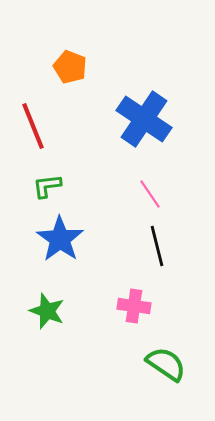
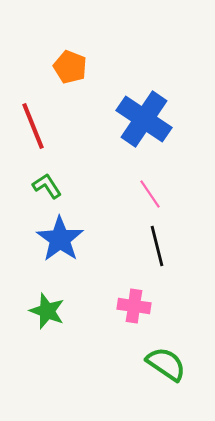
green L-shape: rotated 64 degrees clockwise
